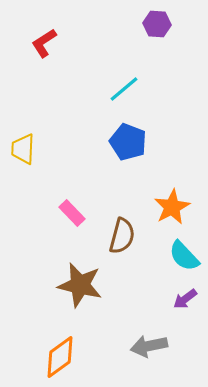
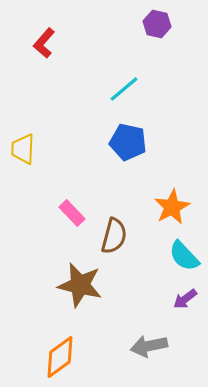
purple hexagon: rotated 8 degrees clockwise
red L-shape: rotated 16 degrees counterclockwise
blue pentagon: rotated 9 degrees counterclockwise
brown semicircle: moved 8 px left
